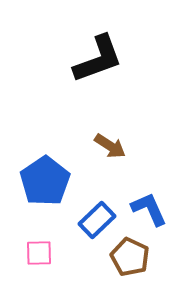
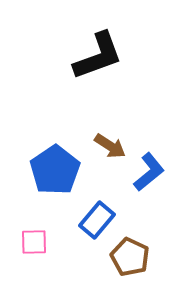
black L-shape: moved 3 px up
blue pentagon: moved 10 px right, 11 px up
blue L-shape: moved 37 px up; rotated 75 degrees clockwise
blue rectangle: rotated 6 degrees counterclockwise
pink square: moved 5 px left, 11 px up
